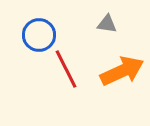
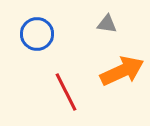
blue circle: moved 2 px left, 1 px up
red line: moved 23 px down
